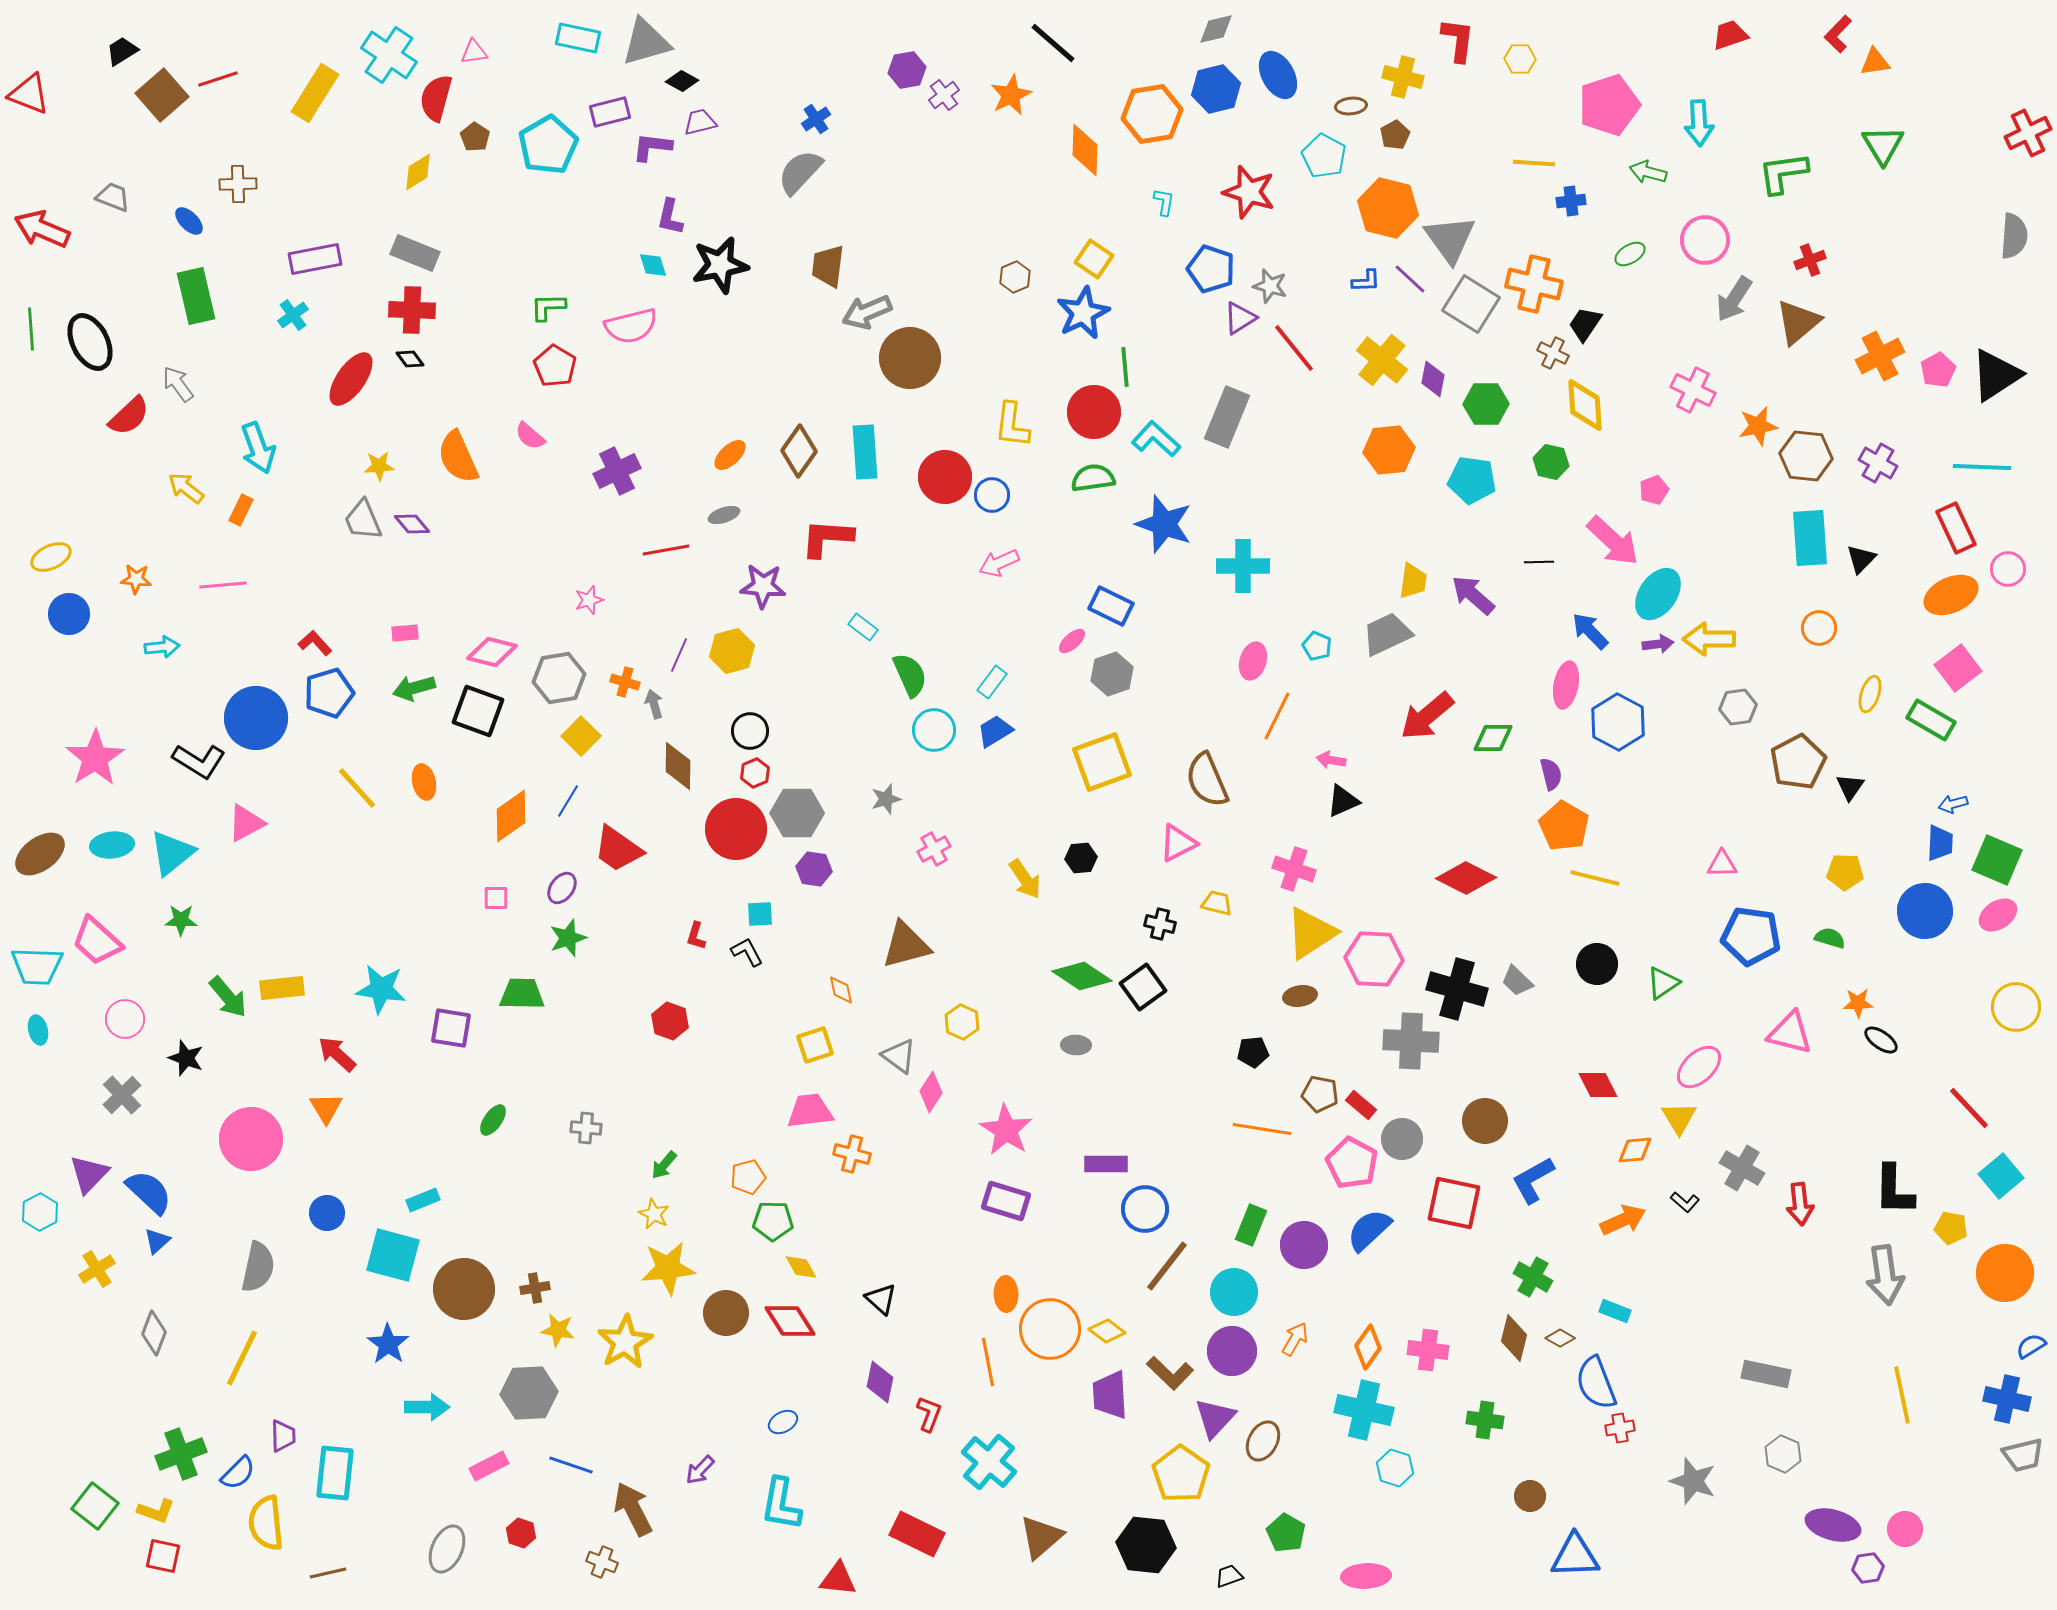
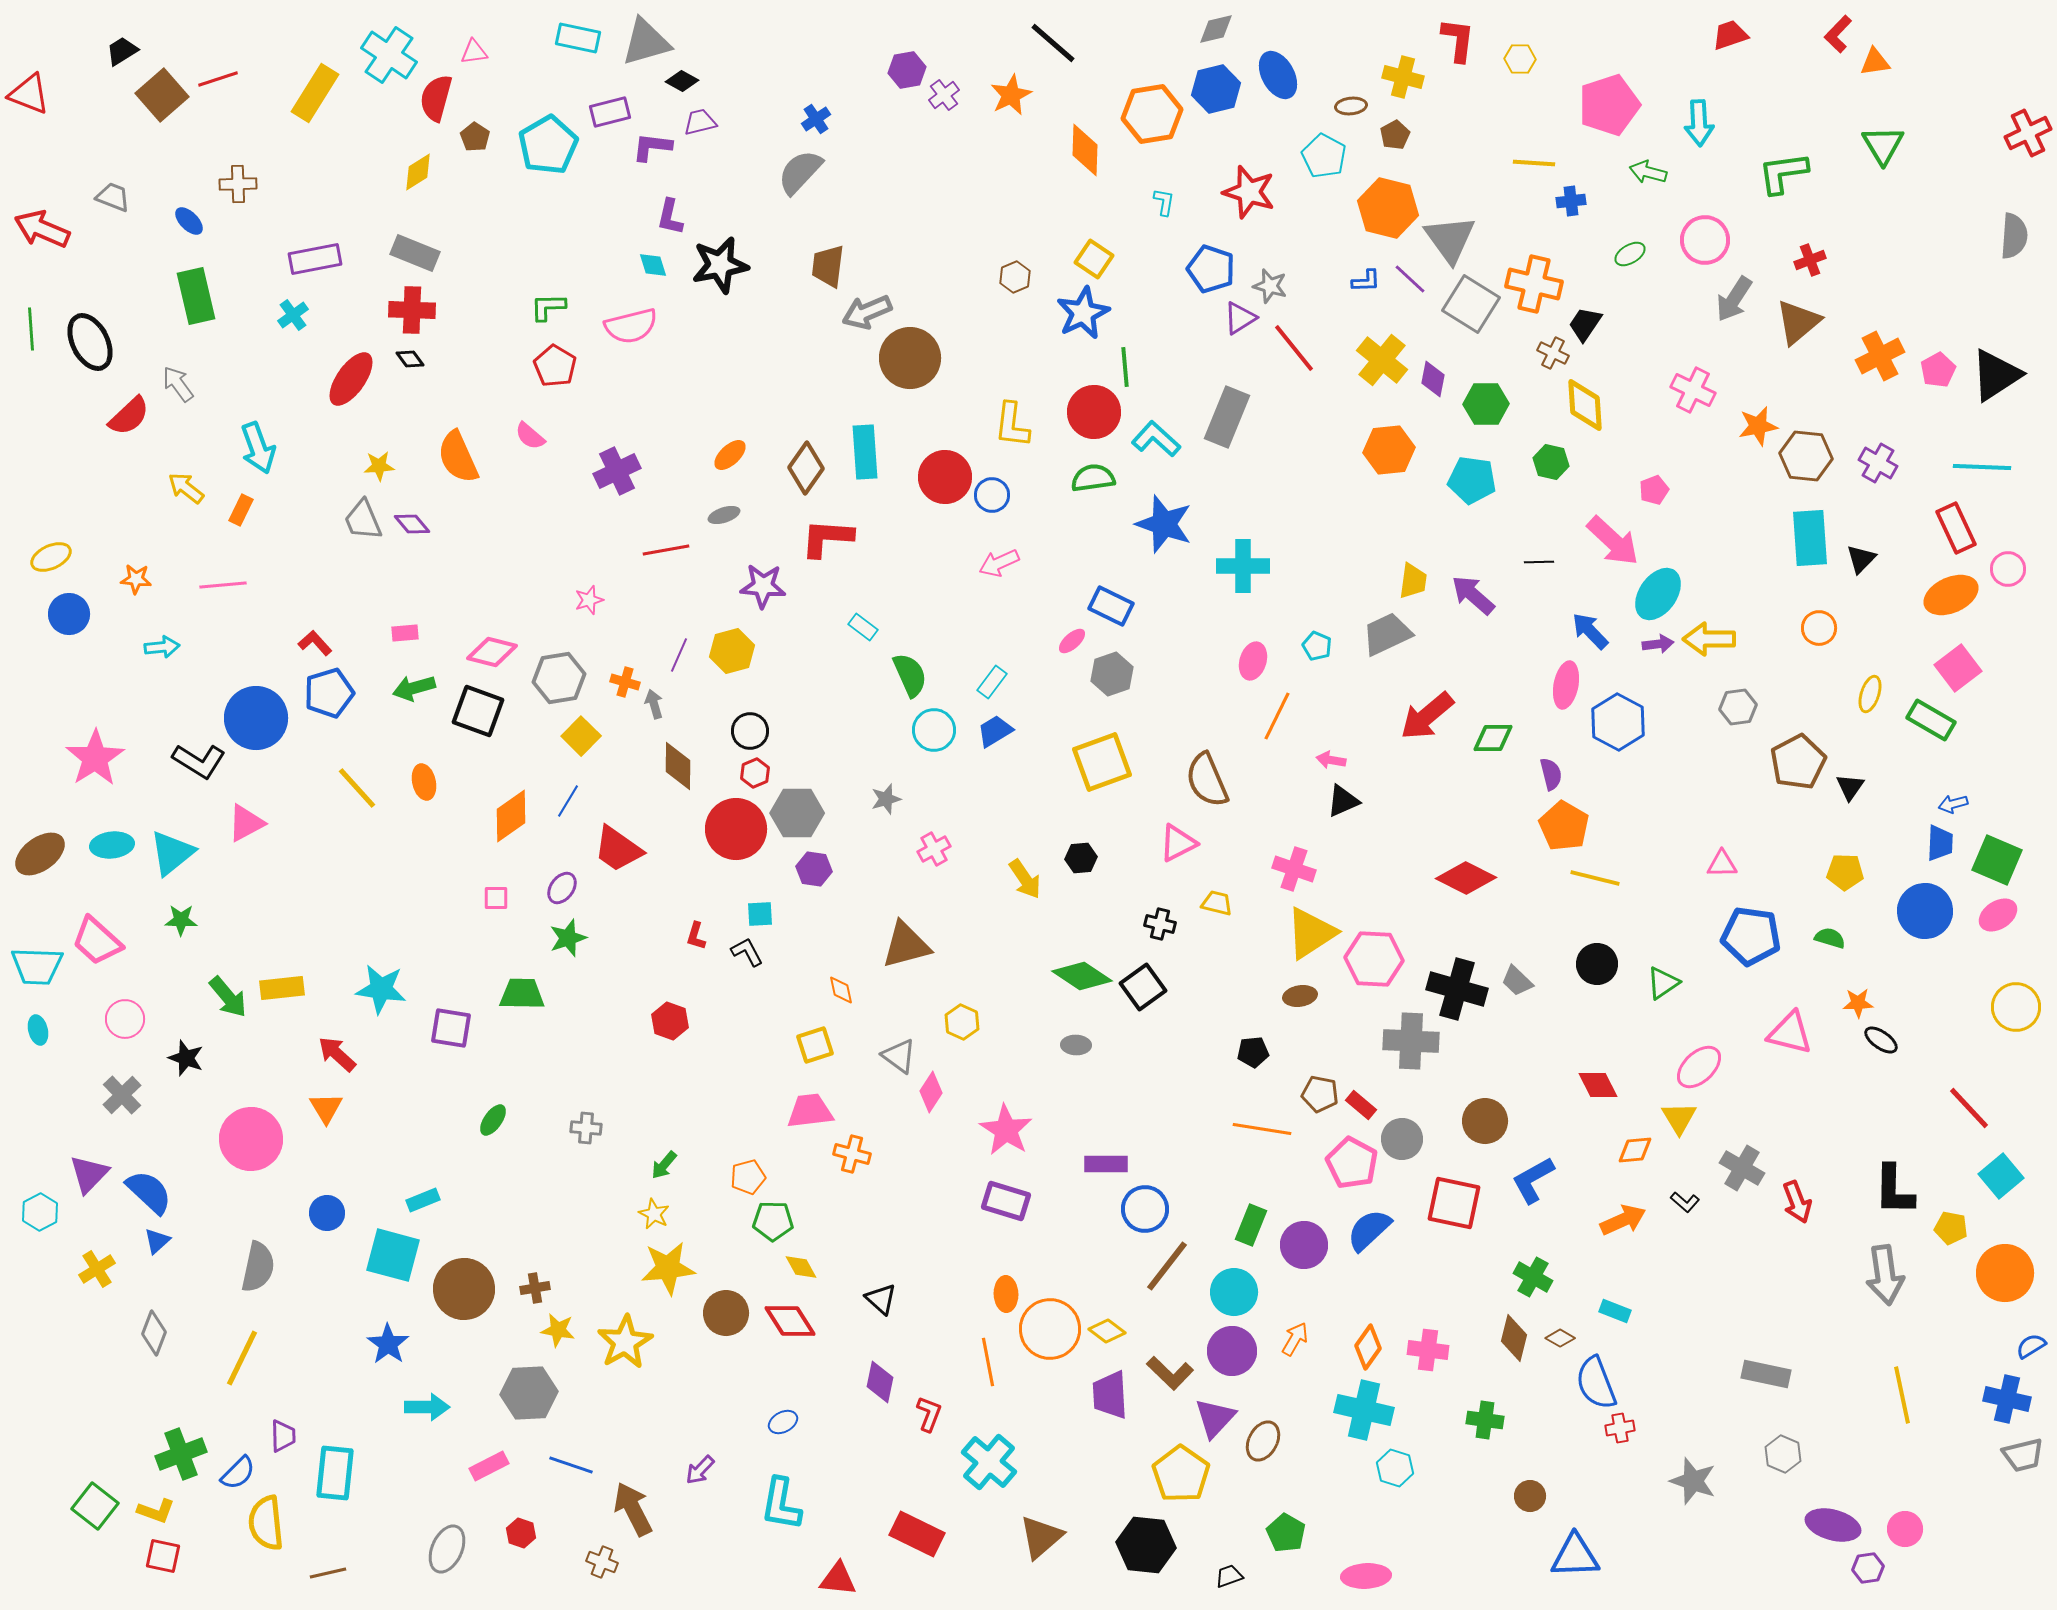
brown diamond at (799, 451): moved 7 px right, 17 px down
red arrow at (1800, 1204): moved 3 px left, 2 px up; rotated 15 degrees counterclockwise
